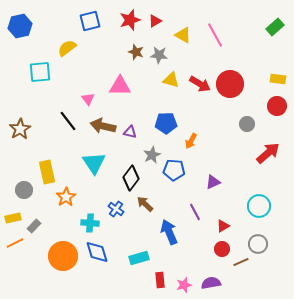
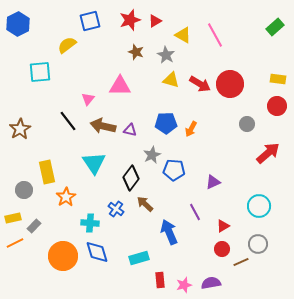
blue hexagon at (20, 26): moved 2 px left, 2 px up; rotated 15 degrees counterclockwise
yellow semicircle at (67, 48): moved 3 px up
gray star at (159, 55): moved 7 px right; rotated 24 degrees clockwise
pink triangle at (88, 99): rotated 16 degrees clockwise
purple triangle at (130, 132): moved 2 px up
orange arrow at (191, 141): moved 12 px up
